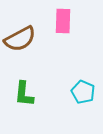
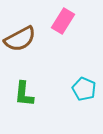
pink rectangle: rotated 30 degrees clockwise
cyan pentagon: moved 1 px right, 3 px up
